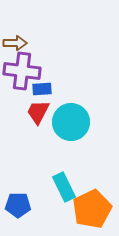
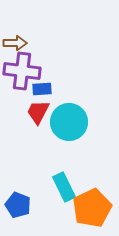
cyan circle: moved 2 px left
blue pentagon: rotated 20 degrees clockwise
orange pentagon: moved 1 px up
